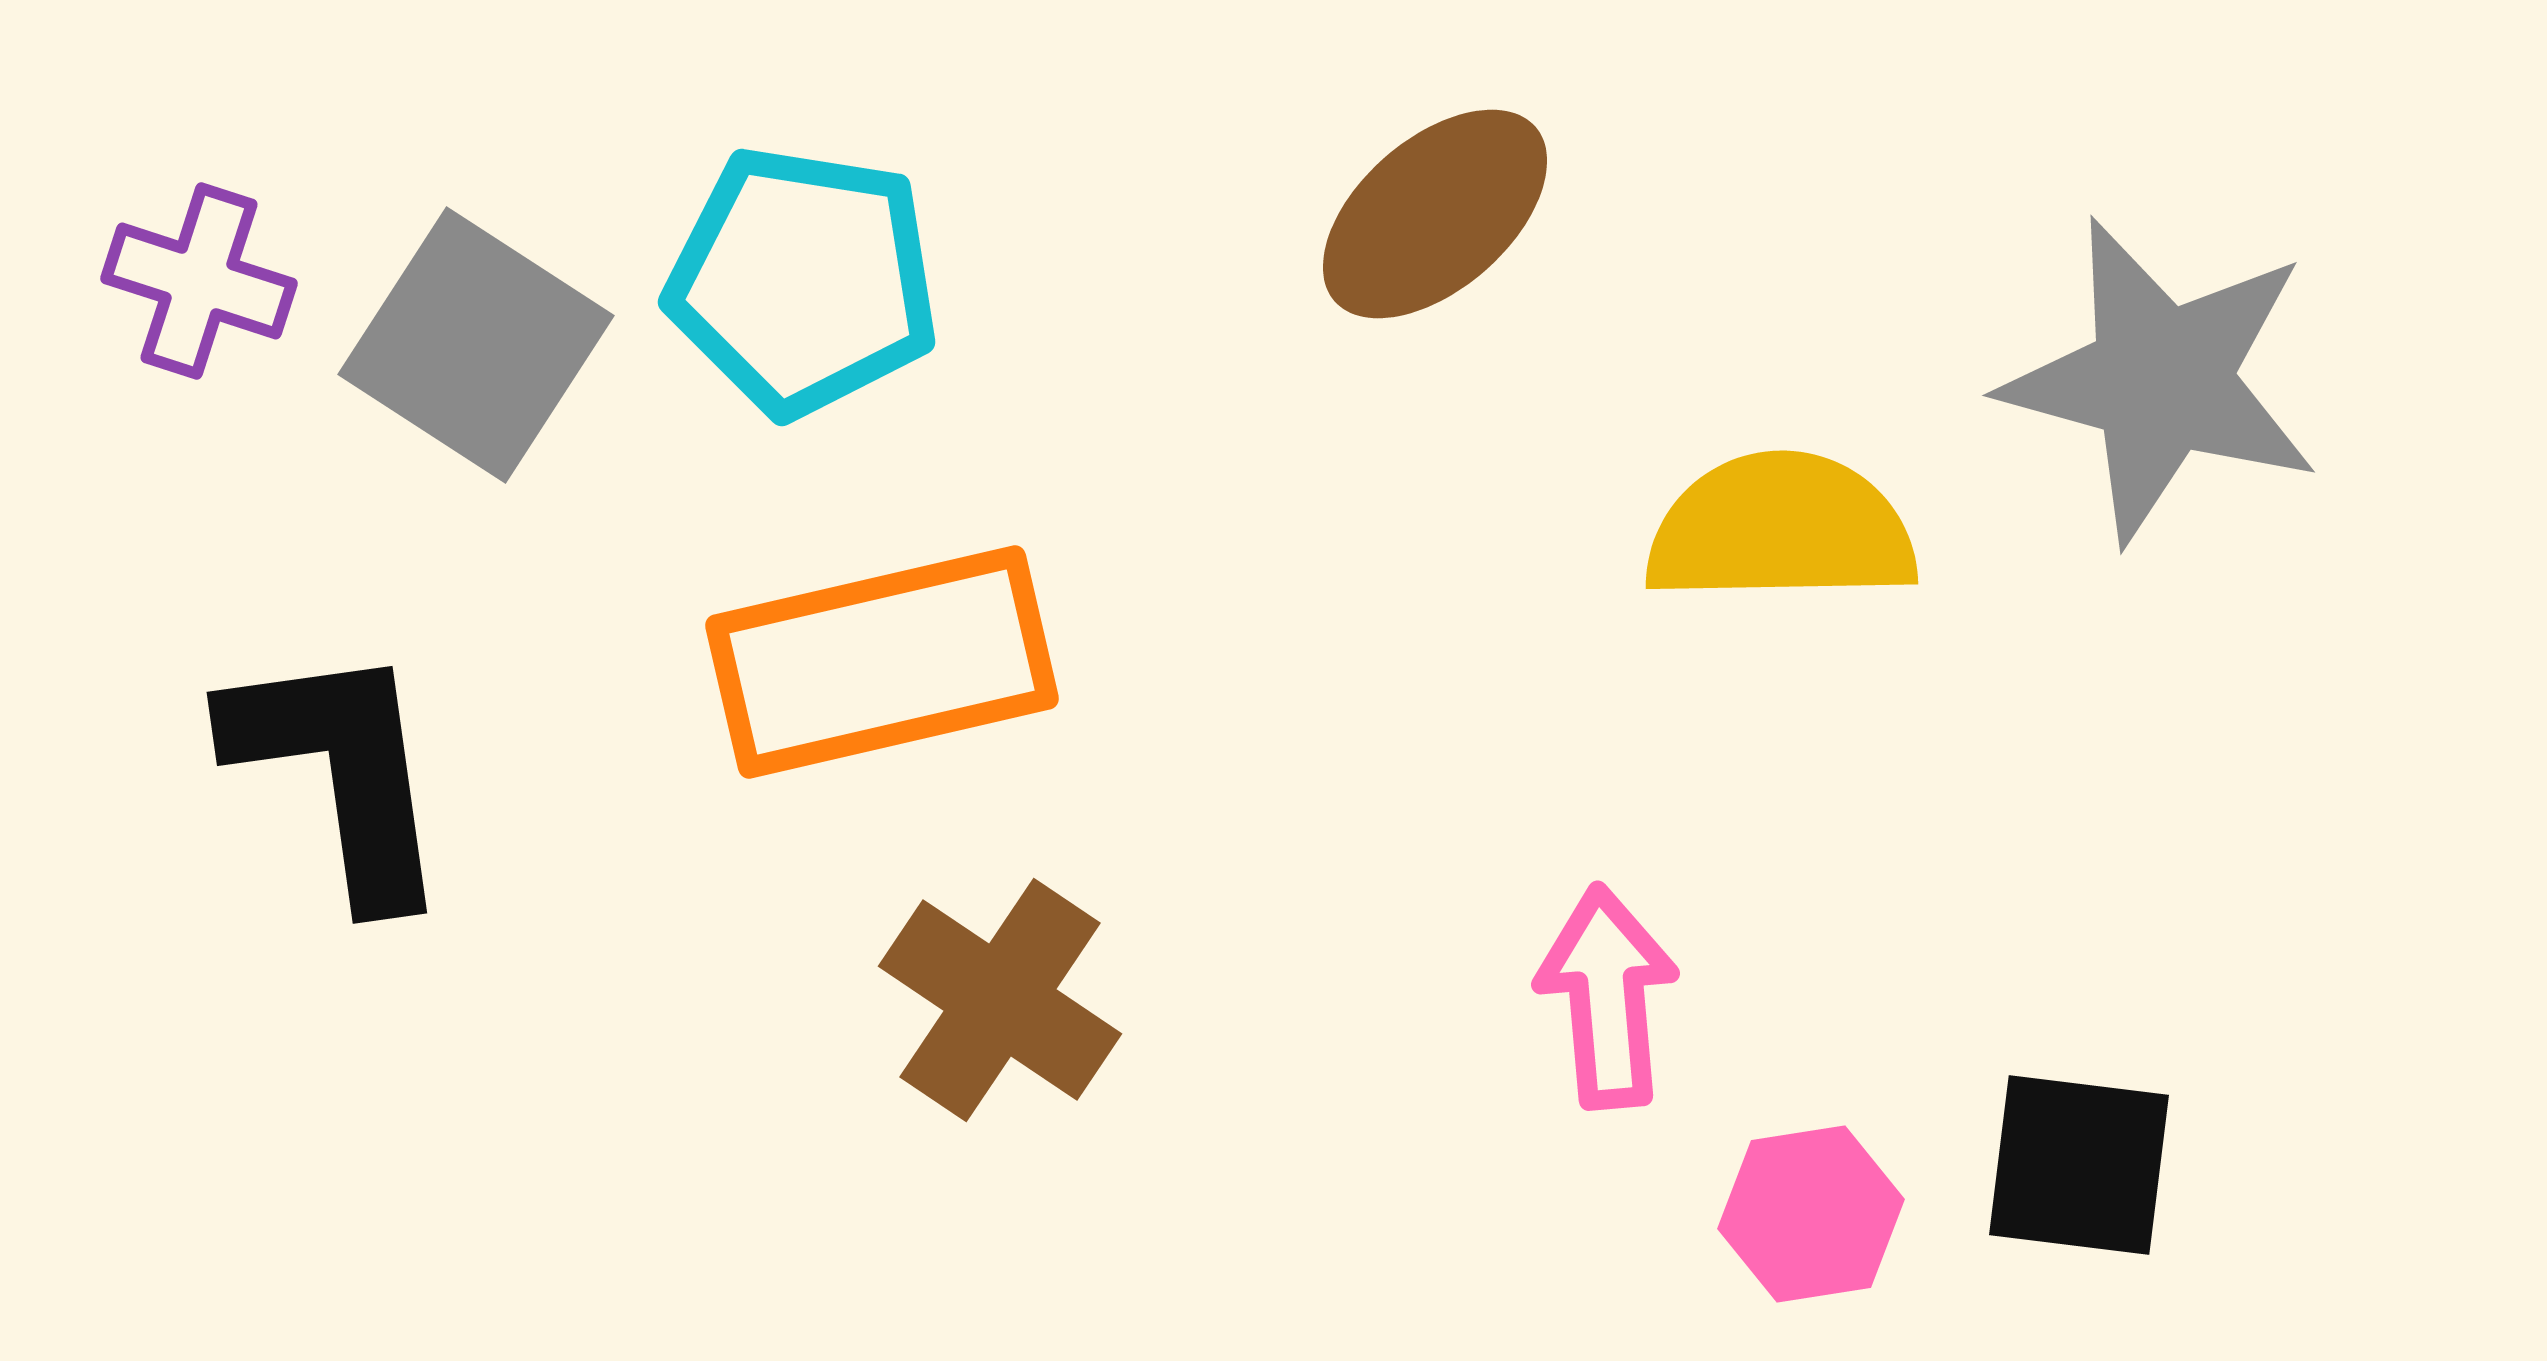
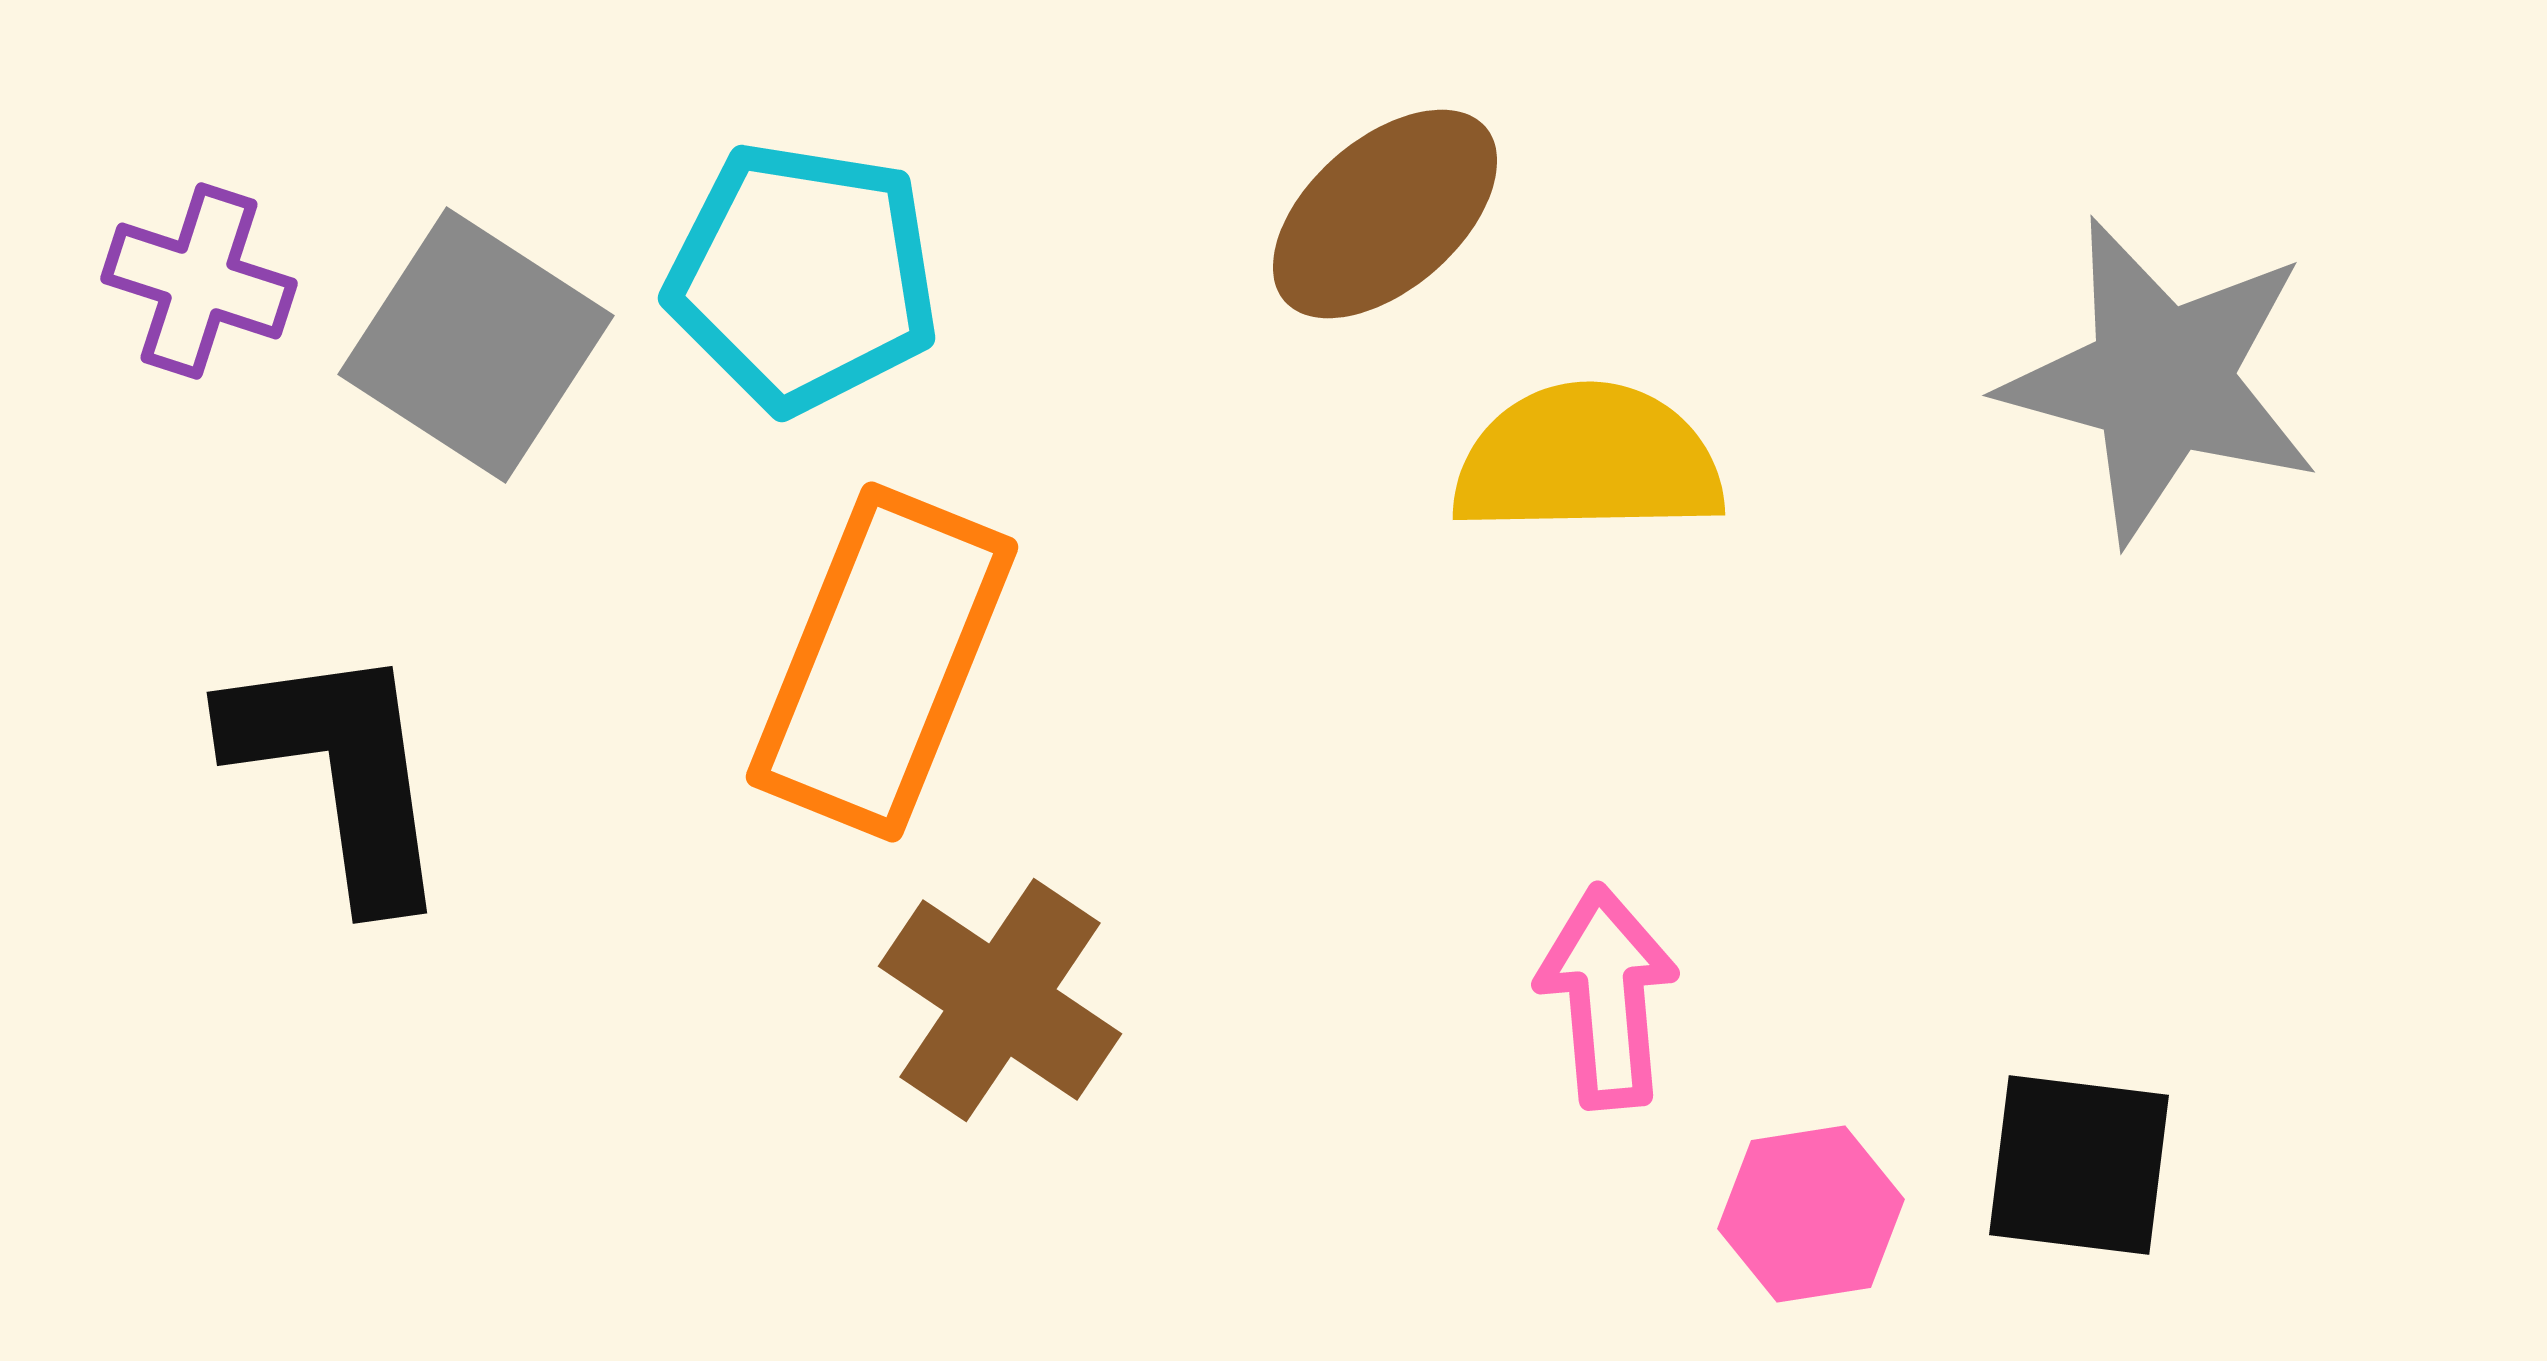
brown ellipse: moved 50 px left
cyan pentagon: moved 4 px up
yellow semicircle: moved 193 px left, 69 px up
orange rectangle: rotated 55 degrees counterclockwise
